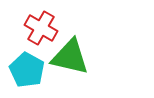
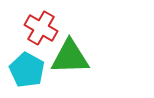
green triangle: rotated 15 degrees counterclockwise
